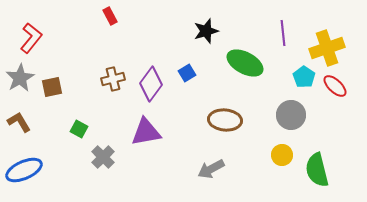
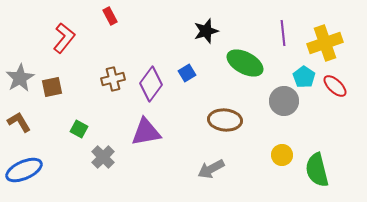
red L-shape: moved 33 px right
yellow cross: moved 2 px left, 5 px up
gray circle: moved 7 px left, 14 px up
